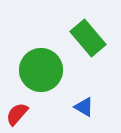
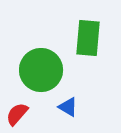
green rectangle: rotated 45 degrees clockwise
blue triangle: moved 16 px left
